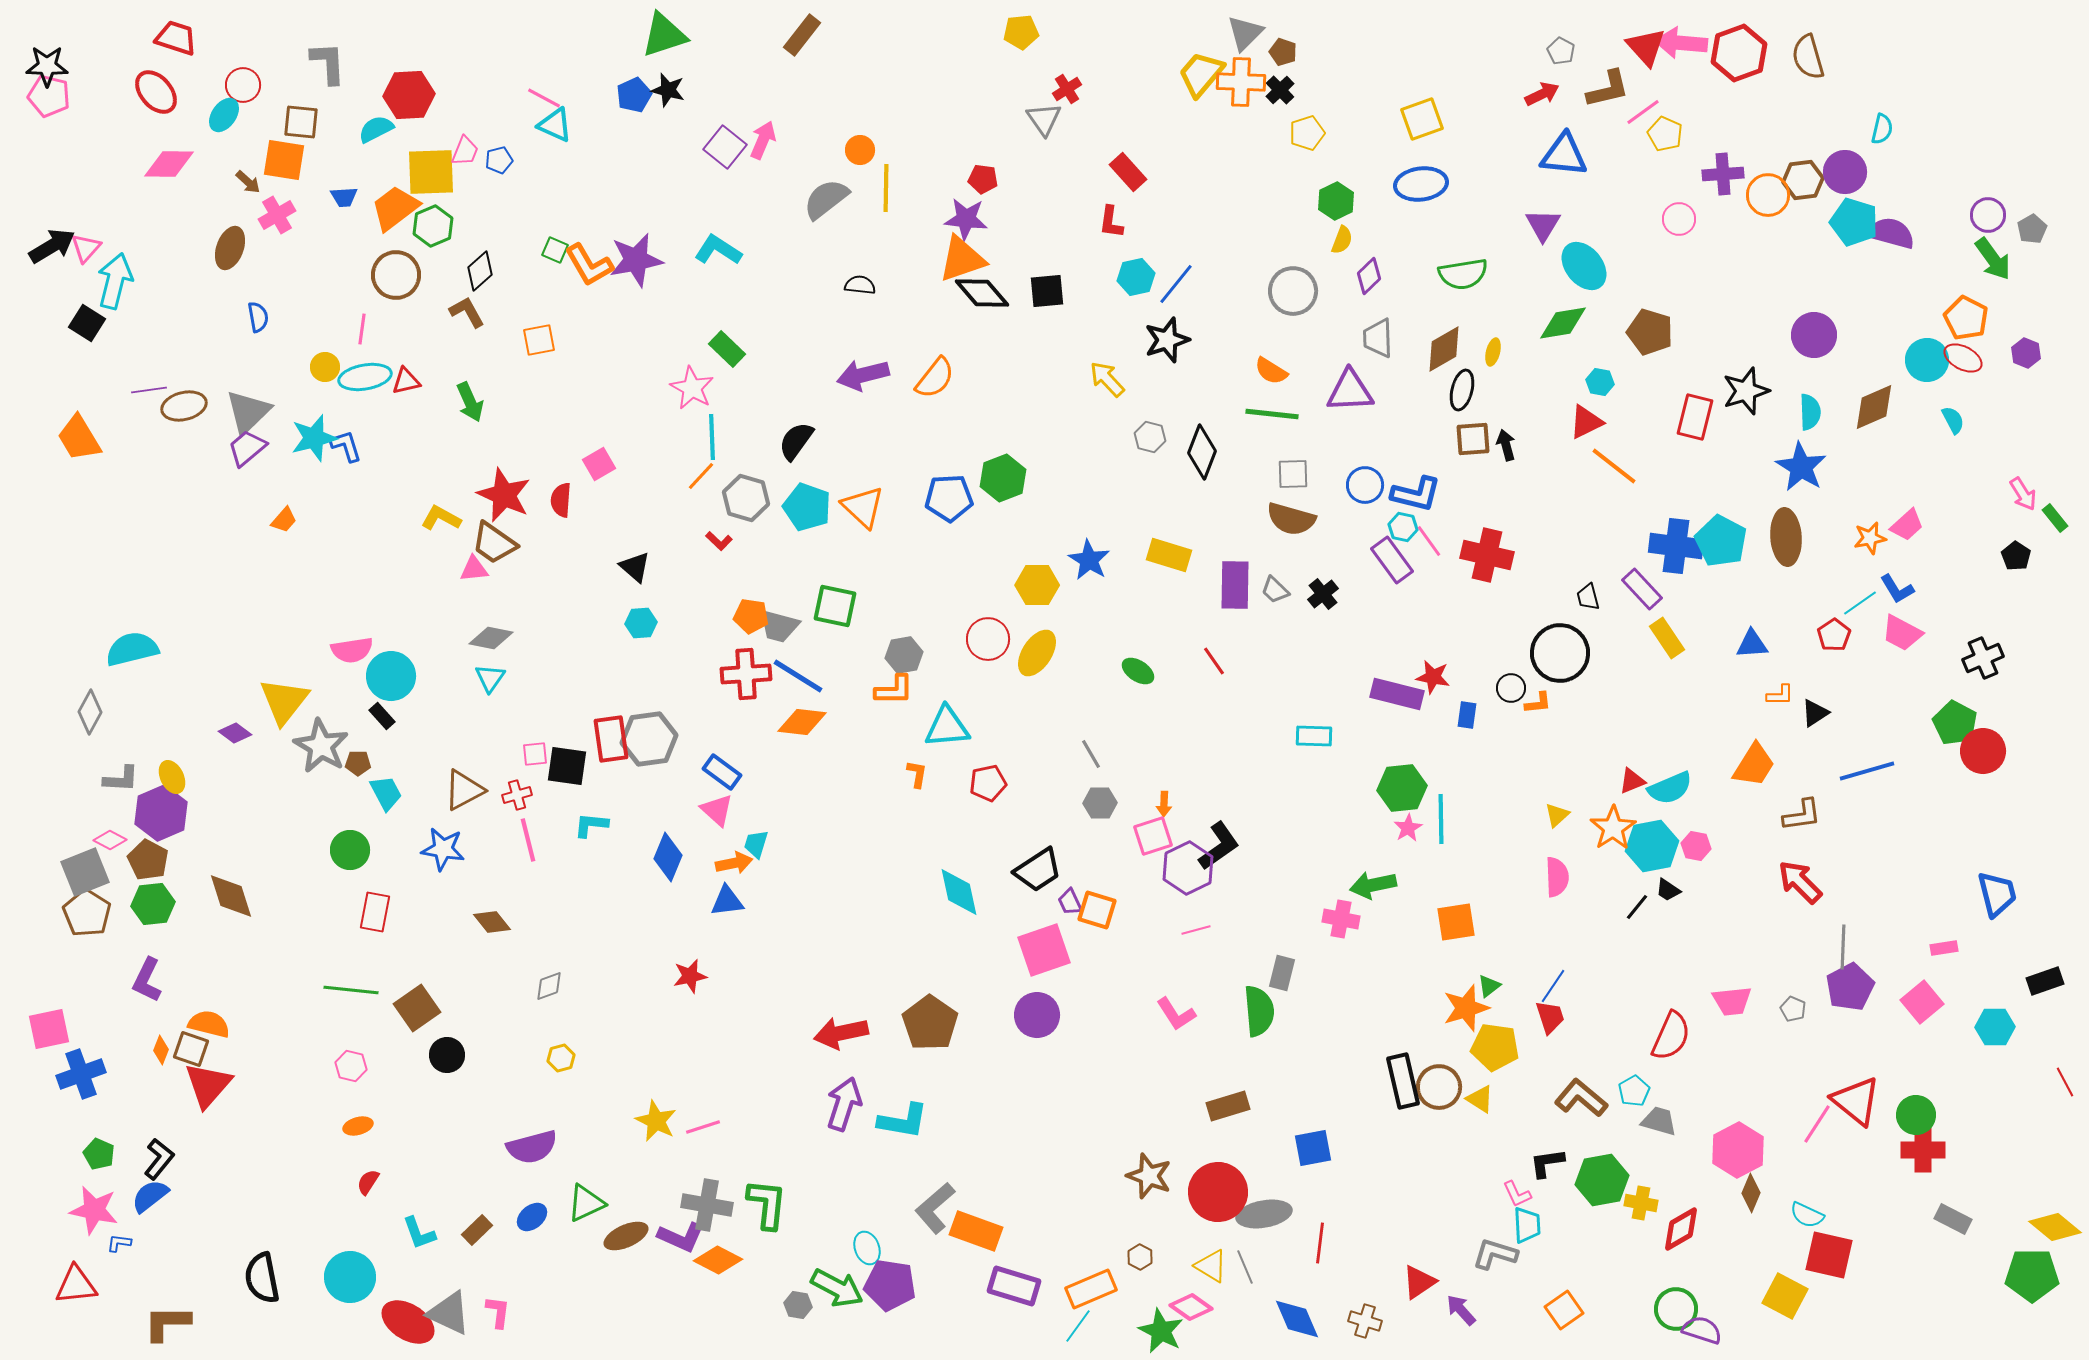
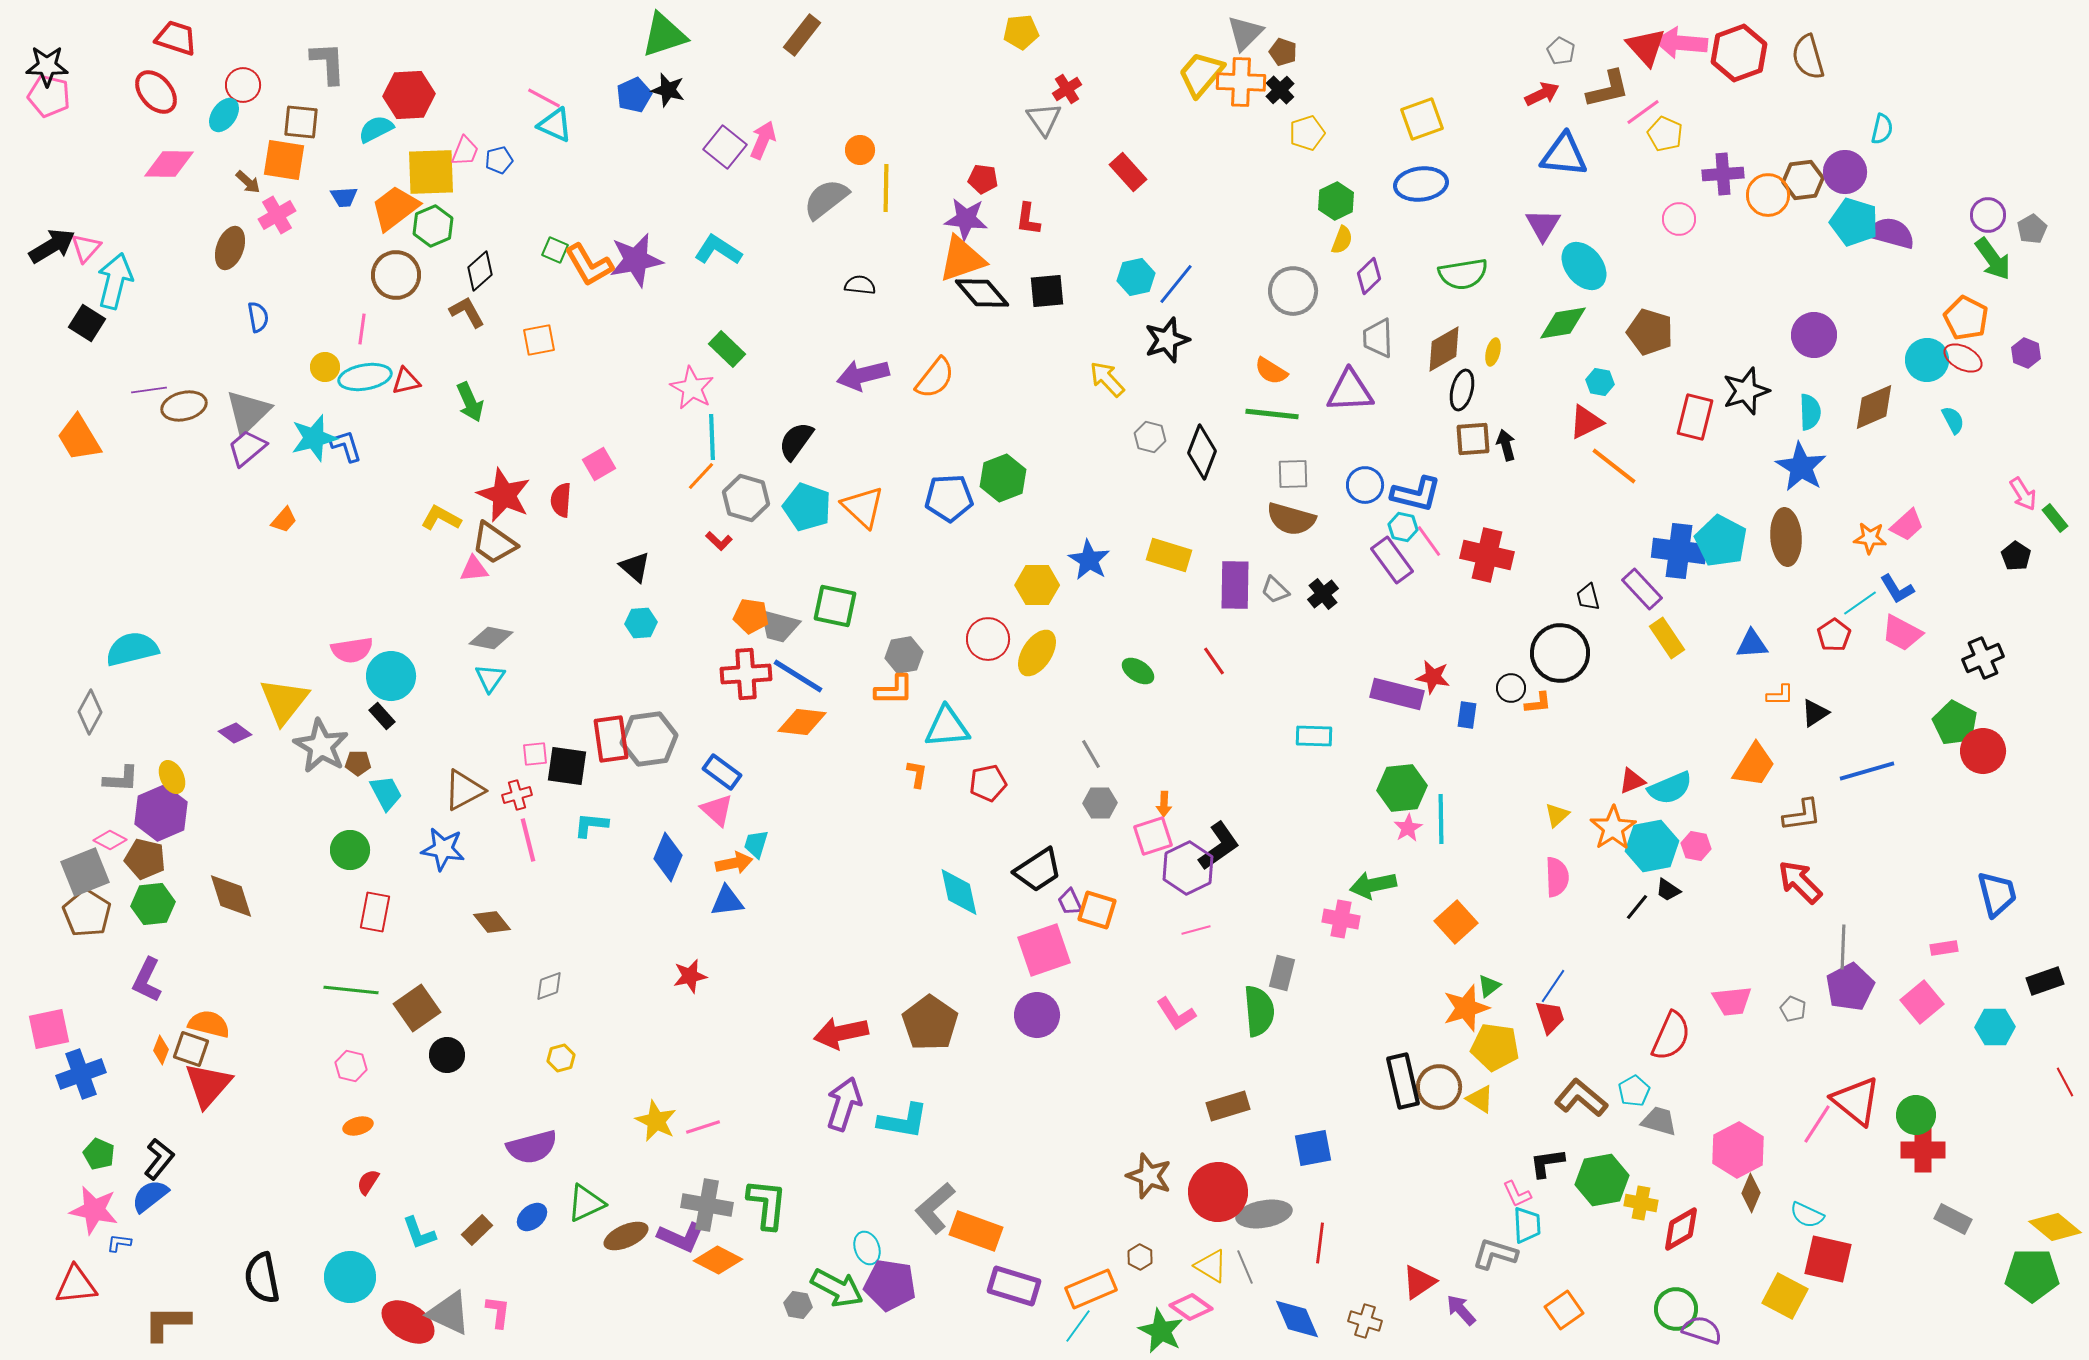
red L-shape at (1111, 222): moved 83 px left, 3 px up
orange star at (1870, 538): rotated 16 degrees clockwise
blue cross at (1676, 546): moved 3 px right, 5 px down
brown pentagon at (148, 860): moved 3 px left, 1 px up; rotated 15 degrees counterclockwise
orange square at (1456, 922): rotated 33 degrees counterclockwise
red square at (1829, 1255): moved 1 px left, 4 px down
